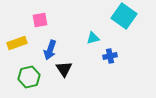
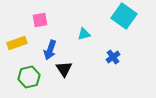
cyan triangle: moved 9 px left, 4 px up
blue cross: moved 3 px right, 1 px down; rotated 24 degrees counterclockwise
